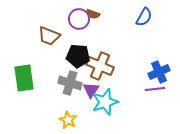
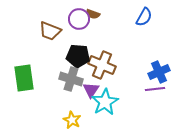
brown trapezoid: moved 1 px right, 5 px up
brown cross: moved 2 px right, 1 px up
gray cross: moved 1 px right, 4 px up
cyan star: rotated 12 degrees counterclockwise
yellow star: moved 4 px right
